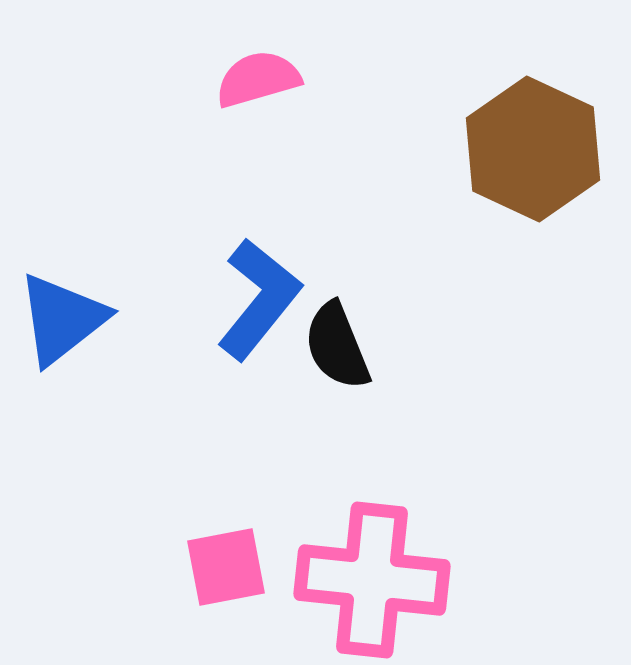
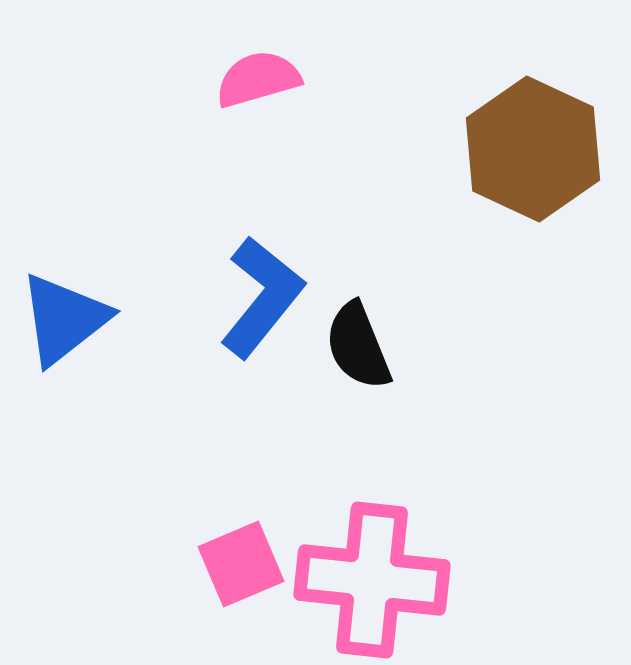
blue L-shape: moved 3 px right, 2 px up
blue triangle: moved 2 px right
black semicircle: moved 21 px right
pink square: moved 15 px right, 3 px up; rotated 12 degrees counterclockwise
